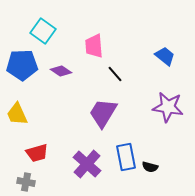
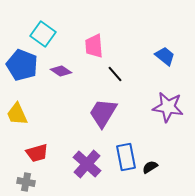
cyan square: moved 3 px down
blue pentagon: rotated 24 degrees clockwise
black semicircle: rotated 133 degrees clockwise
